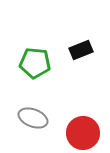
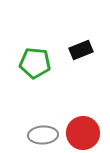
gray ellipse: moved 10 px right, 17 px down; rotated 24 degrees counterclockwise
